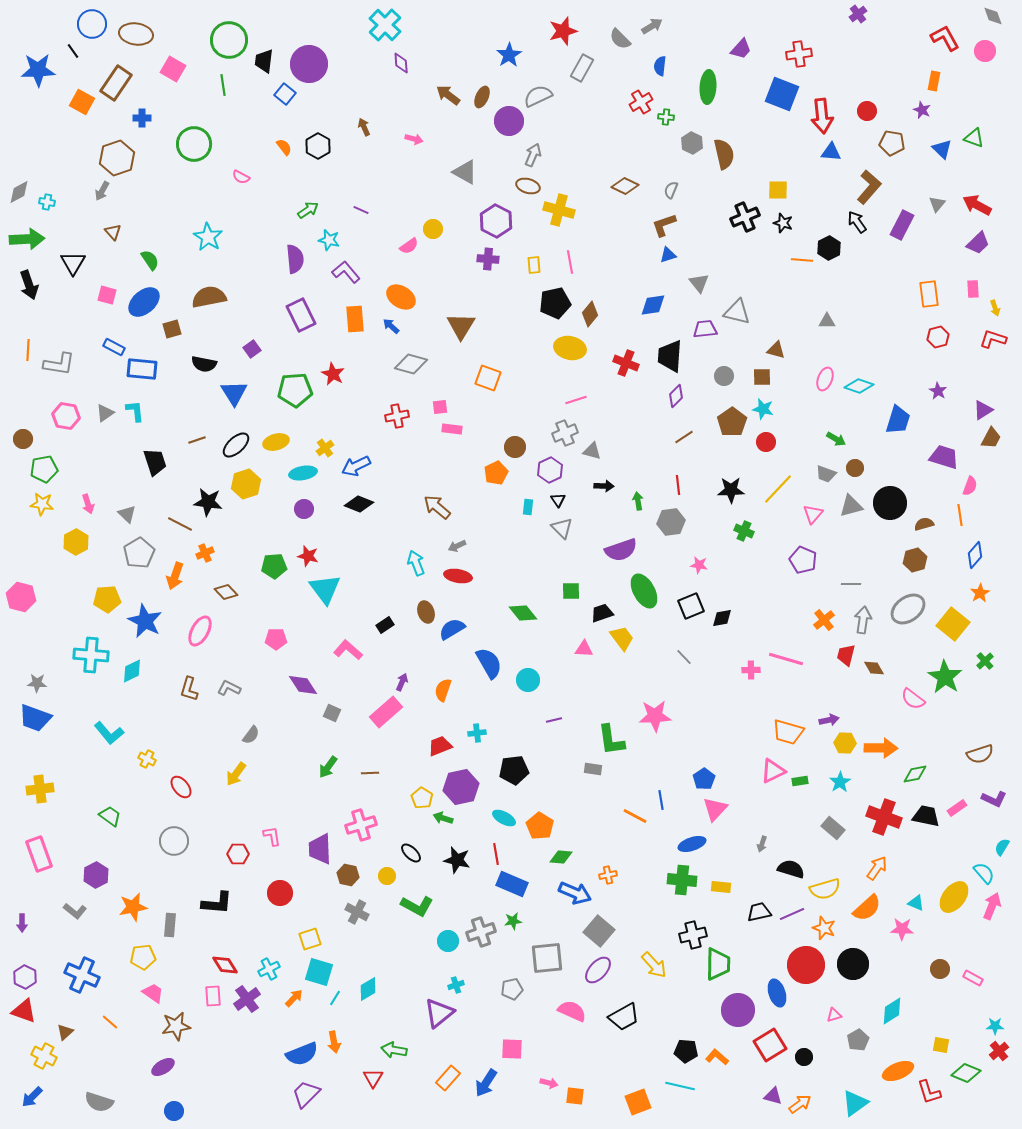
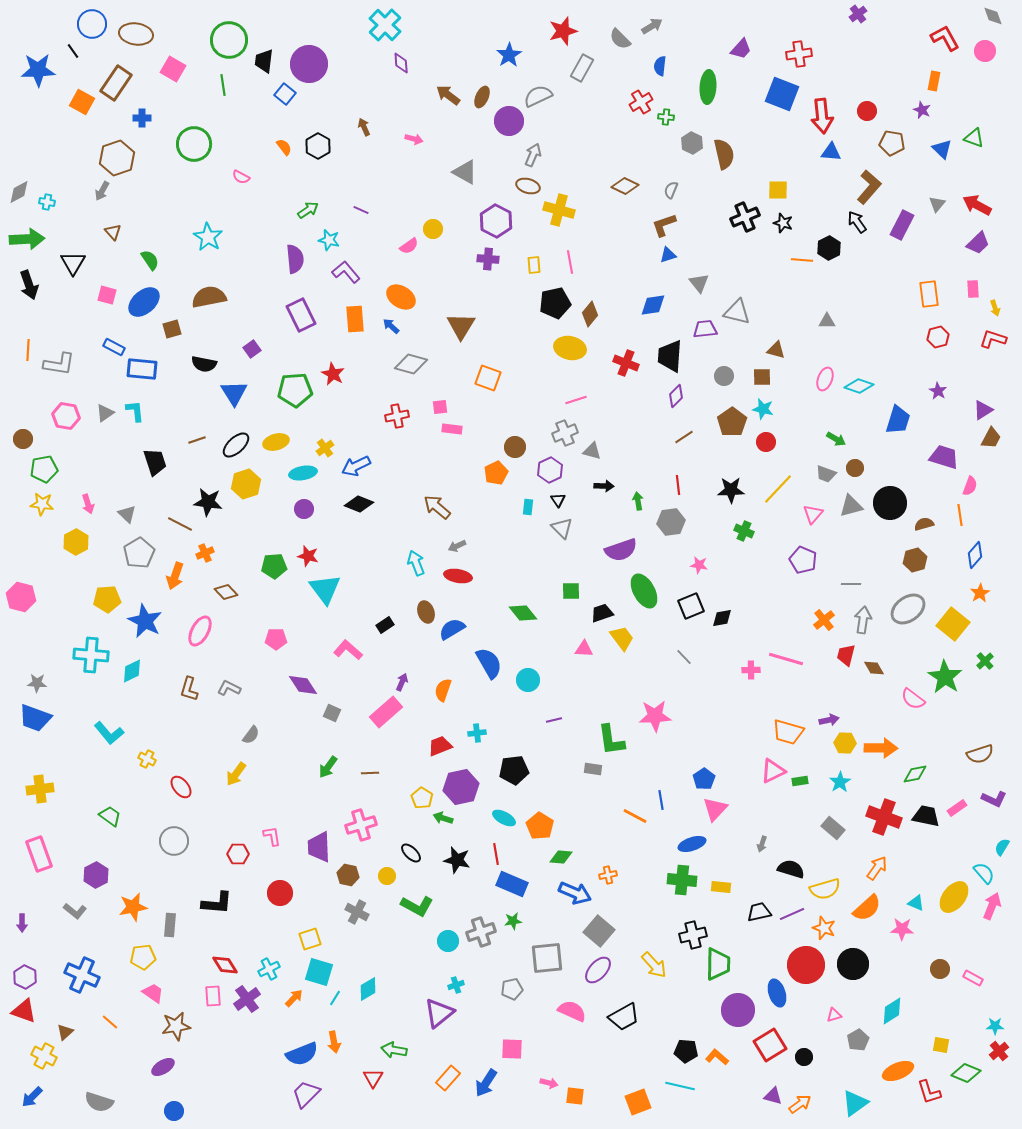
purple trapezoid at (320, 849): moved 1 px left, 2 px up
